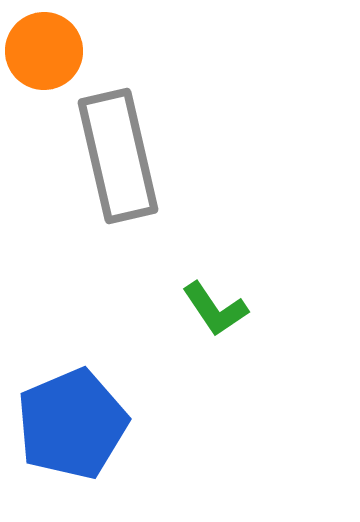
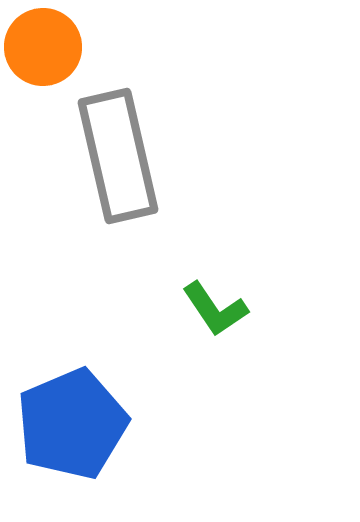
orange circle: moved 1 px left, 4 px up
